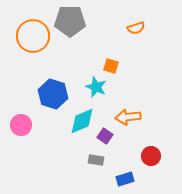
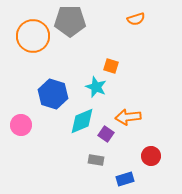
orange semicircle: moved 9 px up
purple square: moved 1 px right, 2 px up
